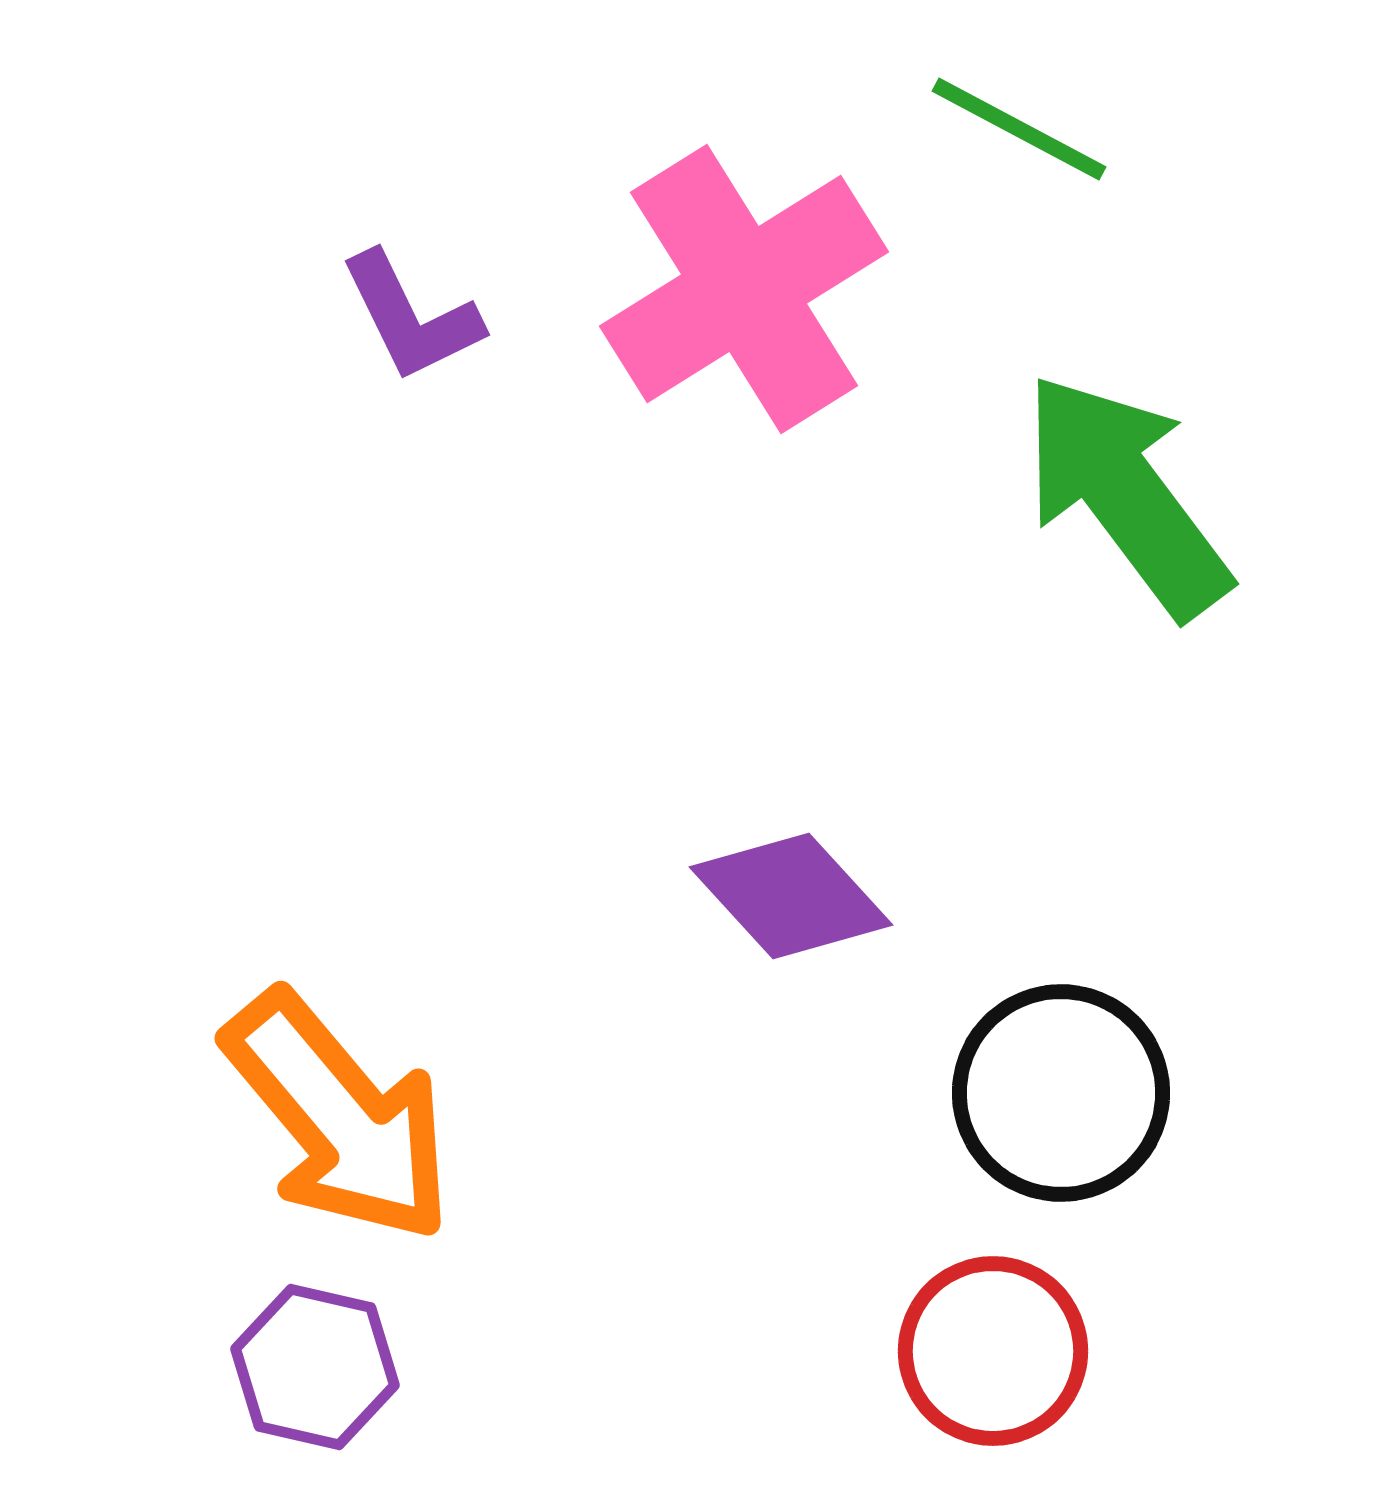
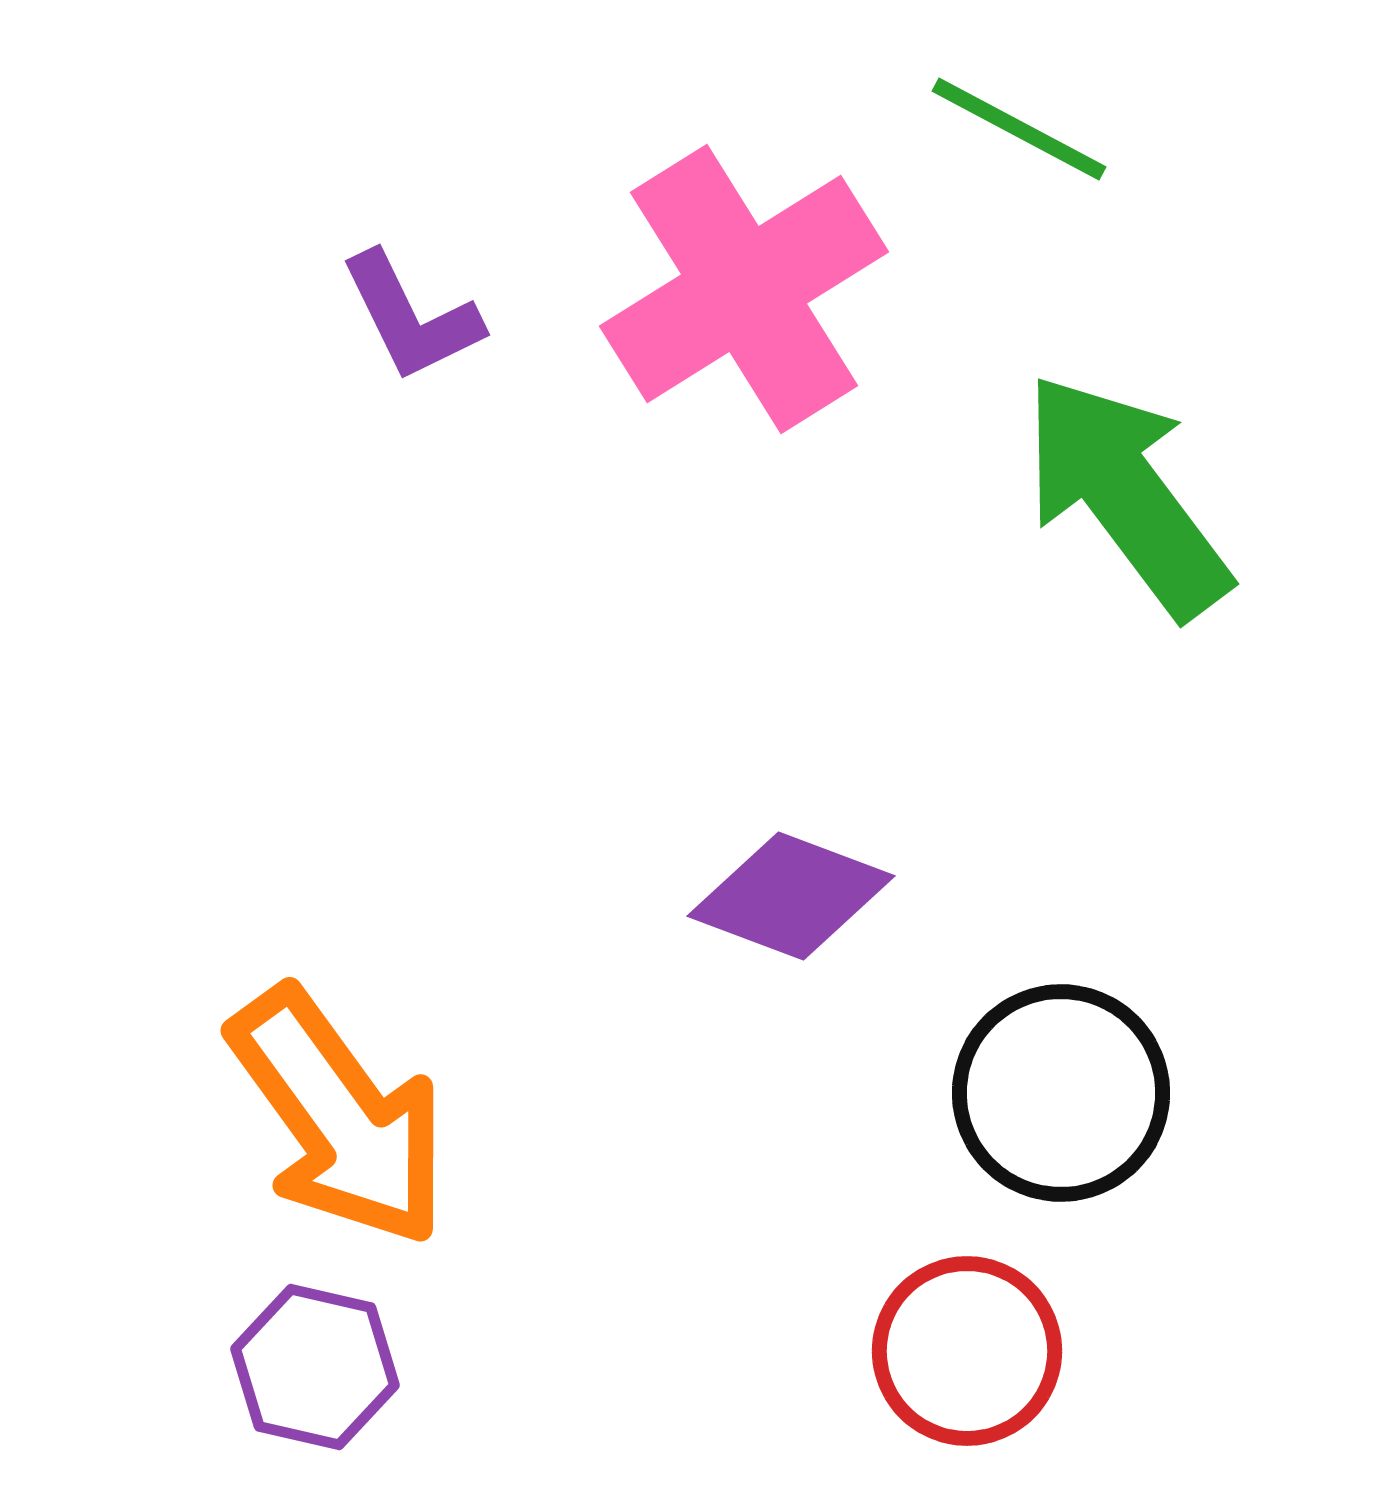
purple diamond: rotated 27 degrees counterclockwise
orange arrow: rotated 4 degrees clockwise
red circle: moved 26 px left
